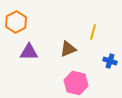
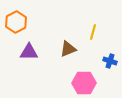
pink hexagon: moved 8 px right; rotated 15 degrees counterclockwise
